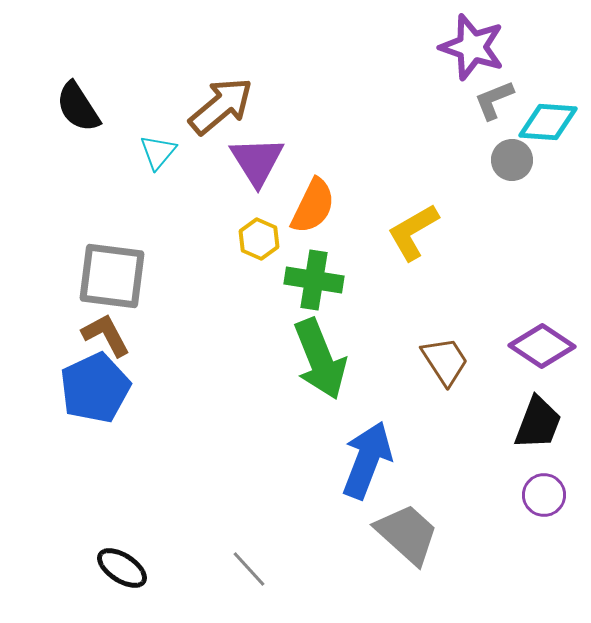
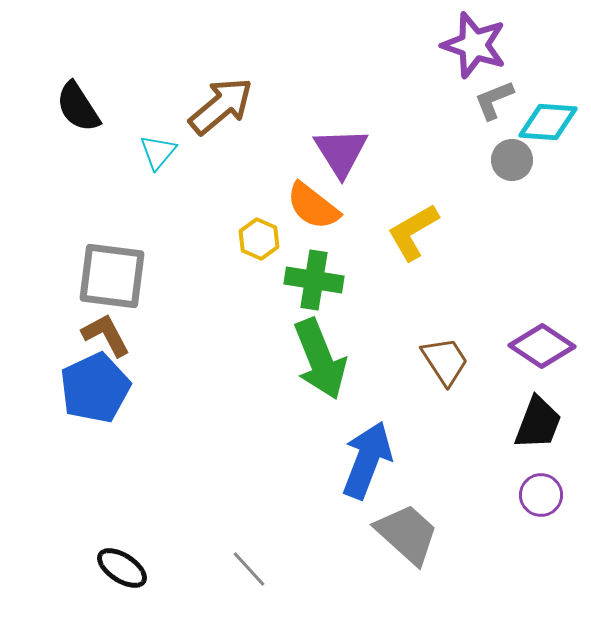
purple star: moved 2 px right, 2 px up
purple triangle: moved 84 px right, 9 px up
orange semicircle: rotated 102 degrees clockwise
purple circle: moved 3 px left
